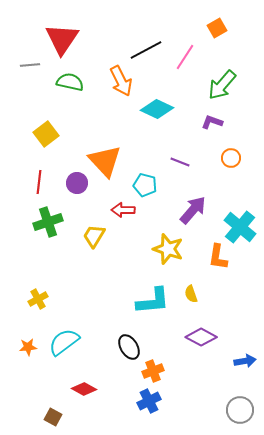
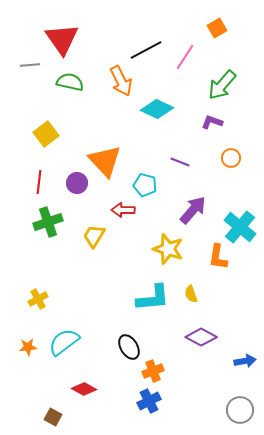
red triangle: rotated 9 degrees counterclockwise
cyan L-shape: moved 3 px up
